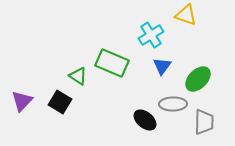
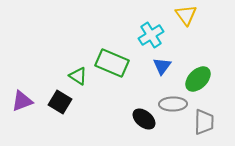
yellow triangle: rotated 35 degrees clockwise
purple triangle: rotated 25 degrees clockwise
black ellipse: moved 1 px left, 1 px up
